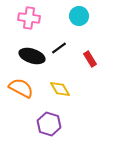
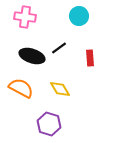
pink cross: moved 4 px left, 1 px up
red rectangle: moved 1 px up; rotated 28 degrees clockwise
